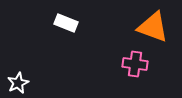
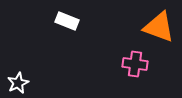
white rectangle: moved 1 px right, 2 px up
orange triangle: moved 6 px right
